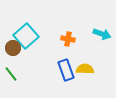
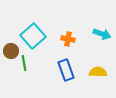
cyan square: moved 7 px right
brown circle: moved 2 px left, 3 px down
yellow semicircle: moved 13 px right, 3 px down
green line: moved 13 px right, 11 px up; rotated 28 degrees clockwise
